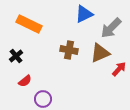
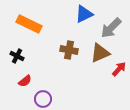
black cross: moved 1 px right; rotated 24 degrees counterclockwise
